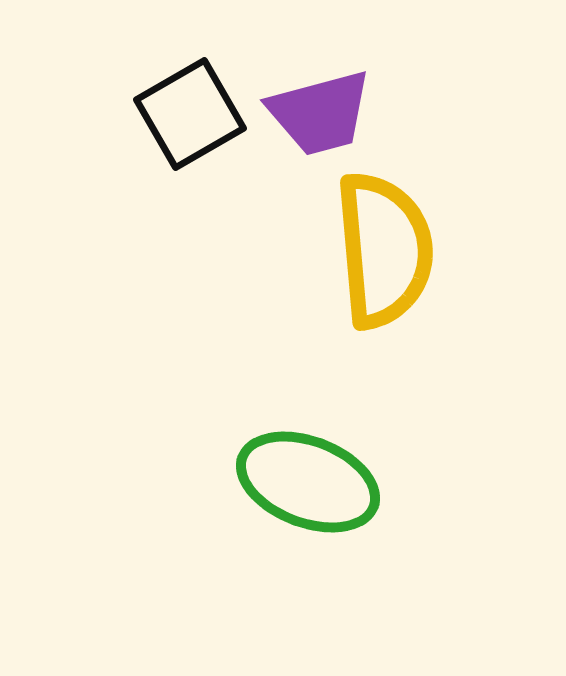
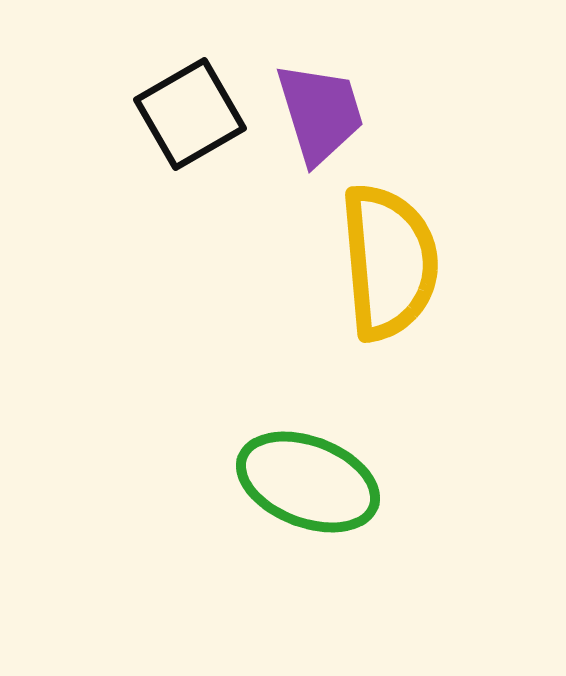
purple trapezoid: rotated 92 degrees counterclockwise
yellow semicircle: moved 5 px right, 12 px down
